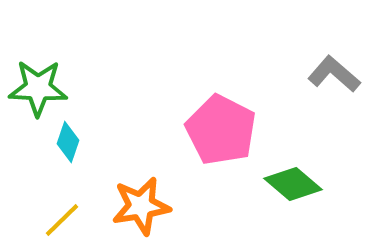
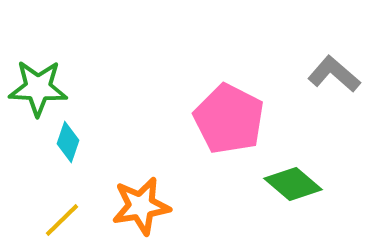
pink pentagon: moved 8 px right, 11 px up
